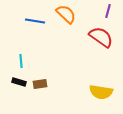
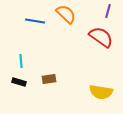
brown rectangle: moved 9 px right, 5 px up
